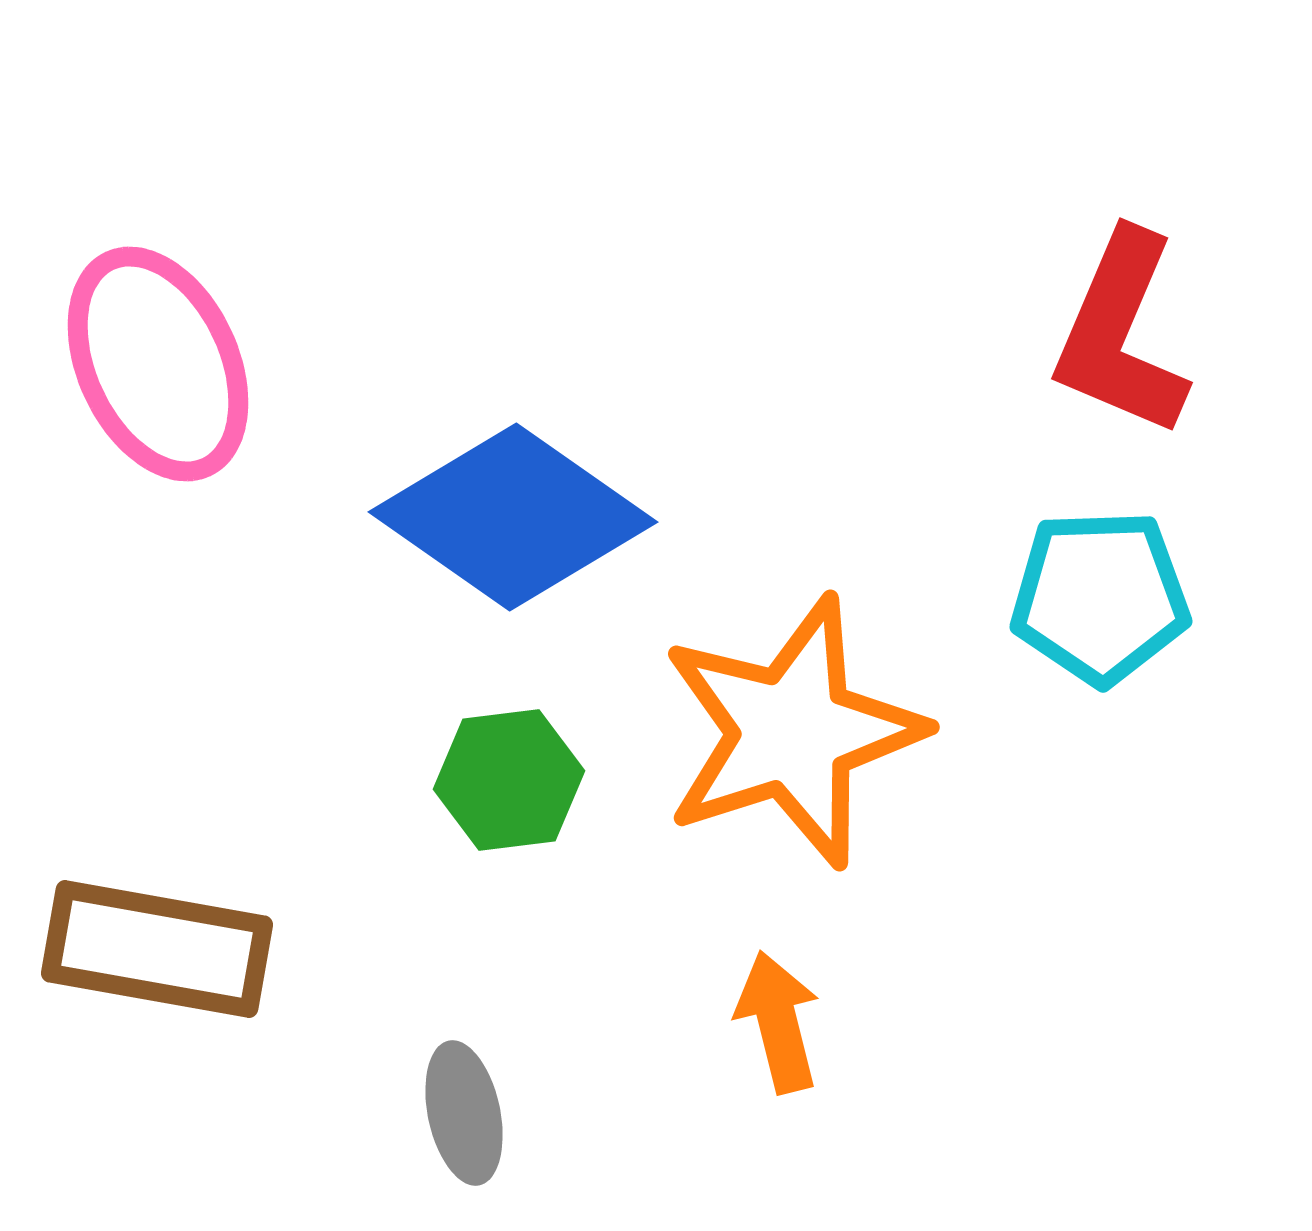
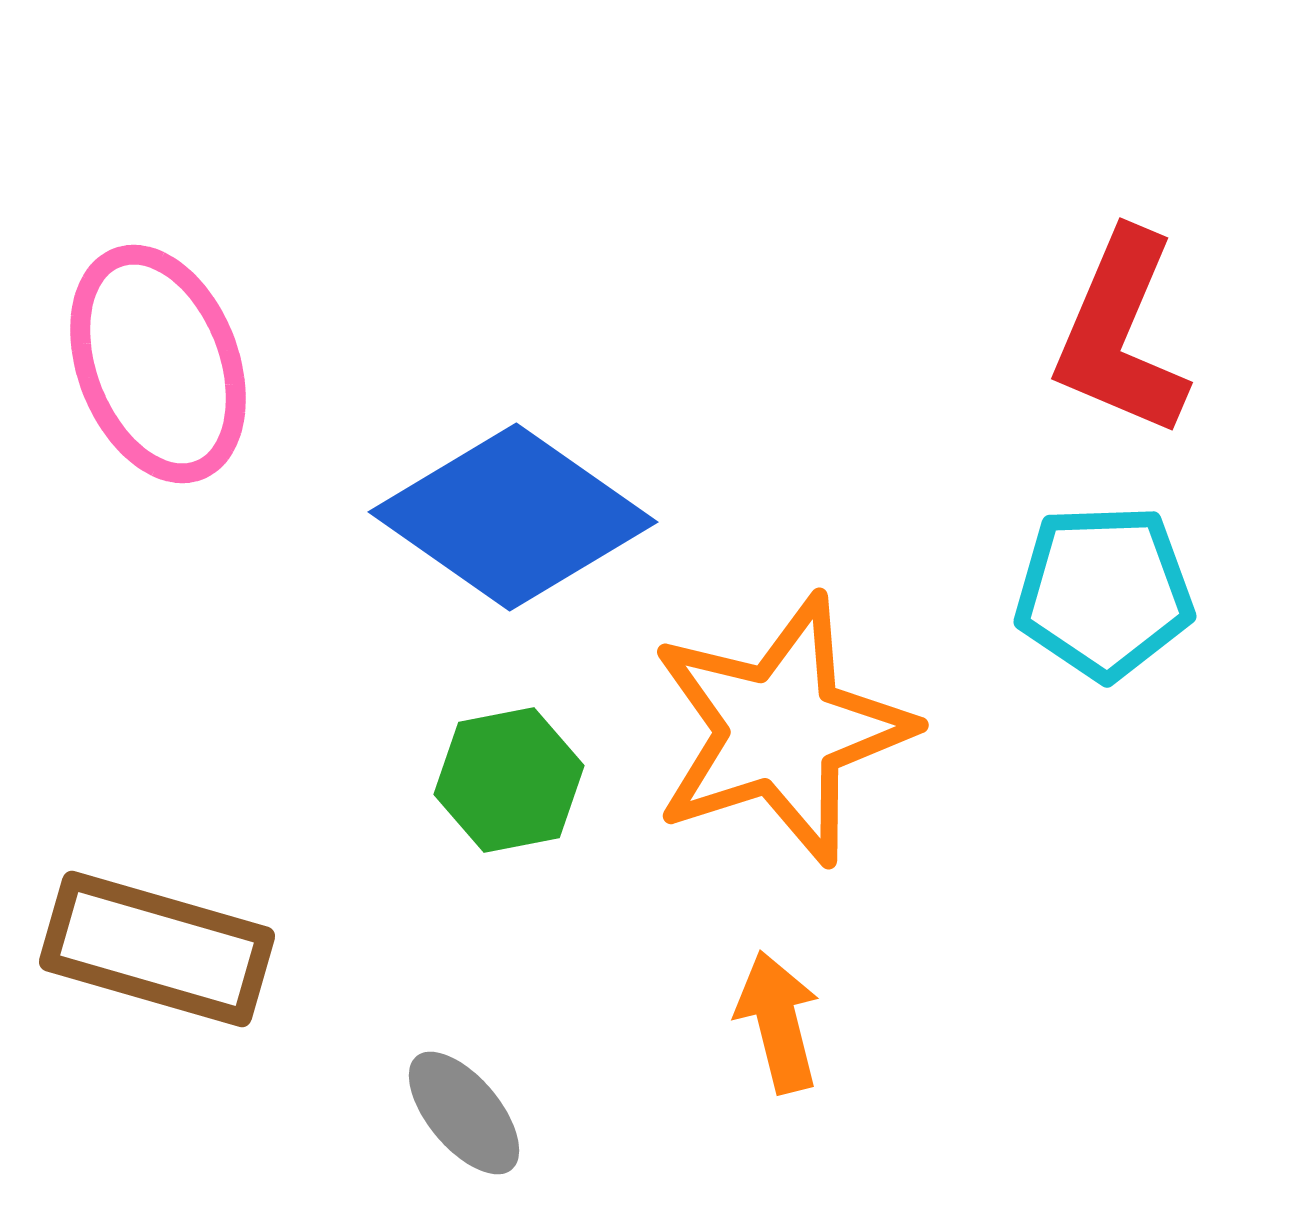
pink ellipse: rotated 4 degrees clockwise
cyan pentagon: moved 4 px right, 5 px up
orange star: moved 11 px left, 2 px up
green hexagon: rotated 4 degrees counterclockwise
brown rectangle: rotated 6 degrees clockwise
gray ellipse: rotated 28 degrees counterclockwise
